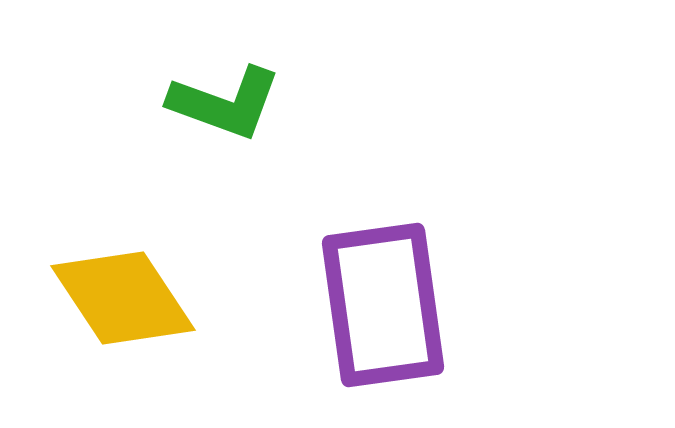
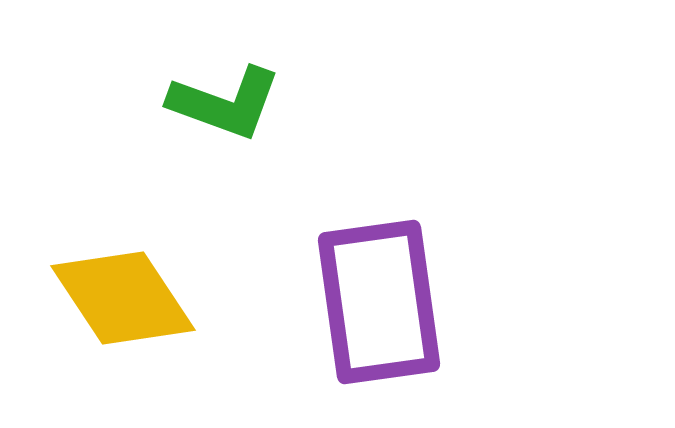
purple rectangle: moved 4 px left, 3 px up
